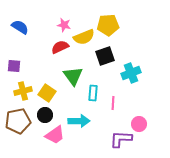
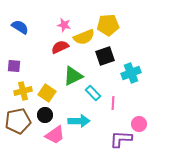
green triangle: rotated 40 degrees clockwise
cyan rectangle: rotated 49 degrees counterclockwise
